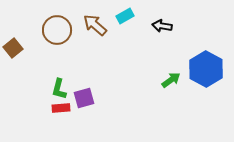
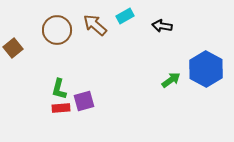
purple square: moved 3 px down
